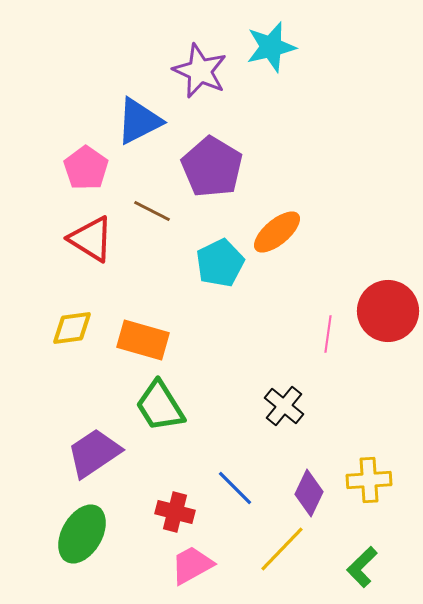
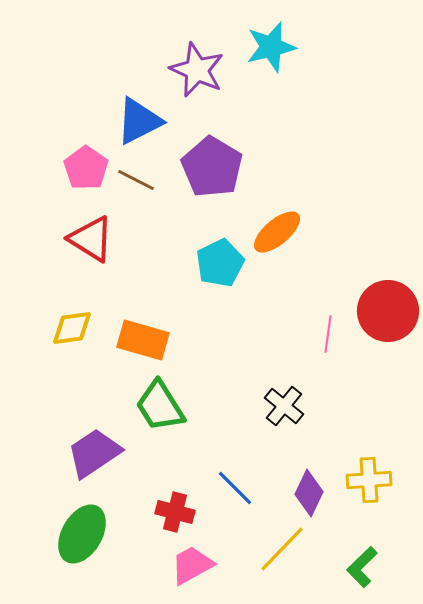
purple star: moved 3 px left, 1 px up
brown line: moved 16 px left, 31 px up
